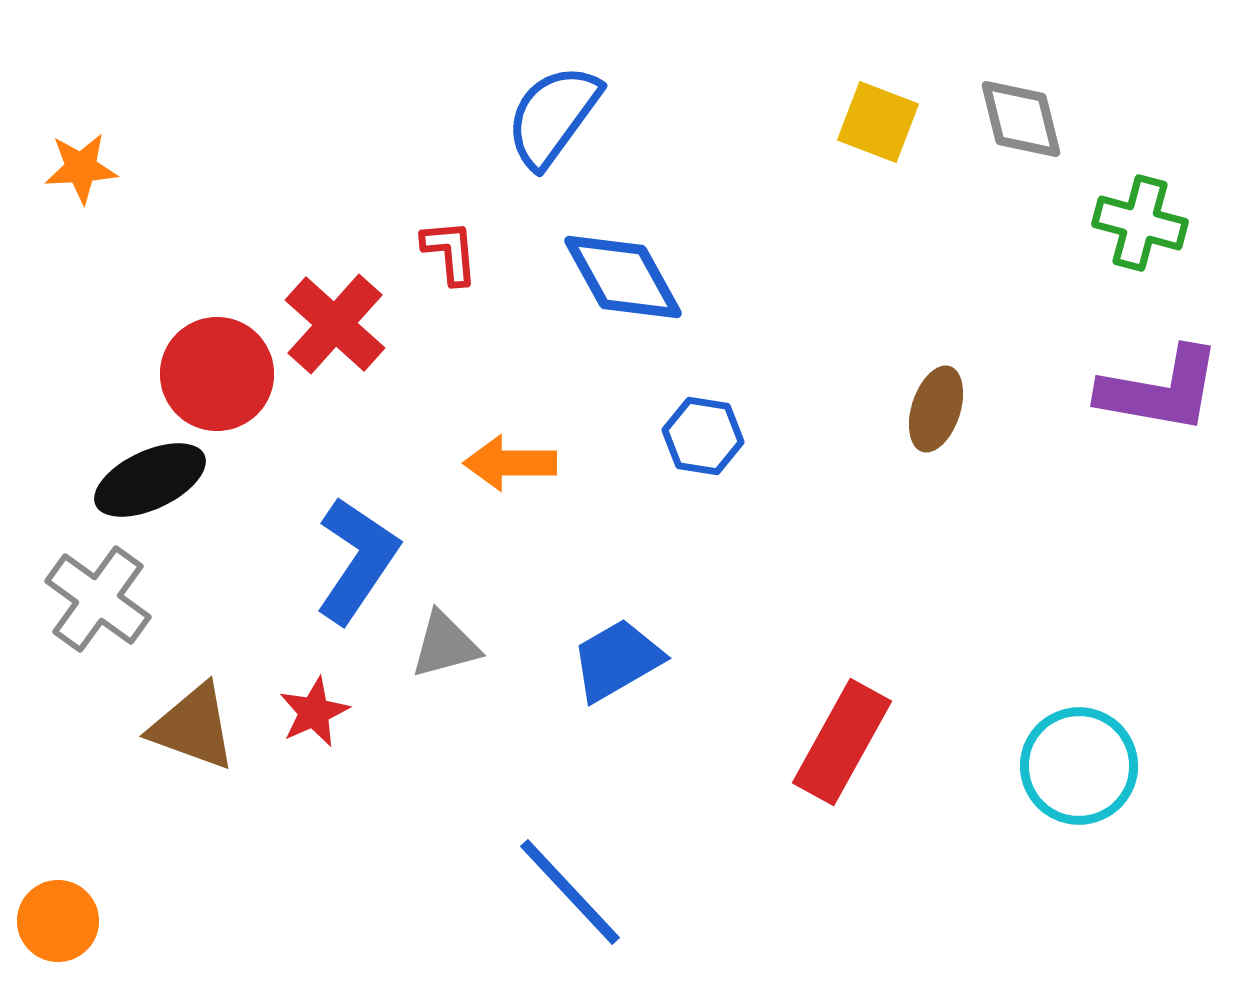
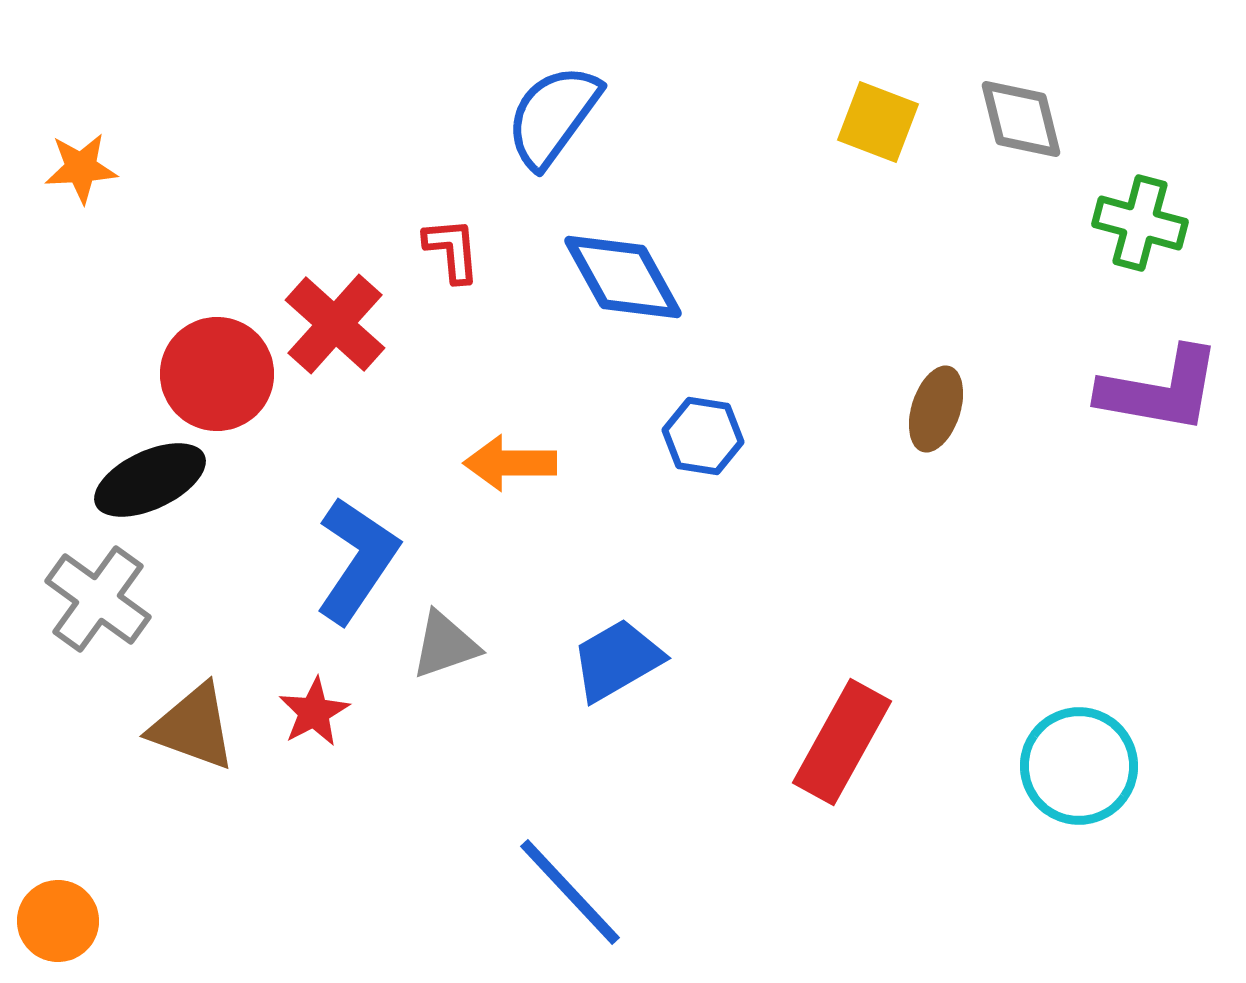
red L-shape: moved 2 px right, 2 px up
gray triangle: rotated 4 degrees counterclockwise
red star: rotated 4 degrees counterclockwise
